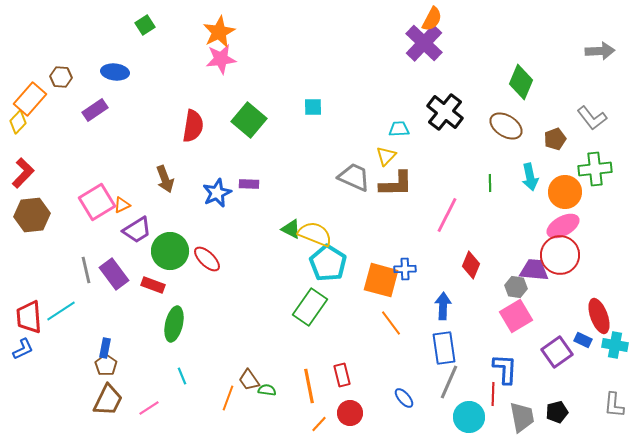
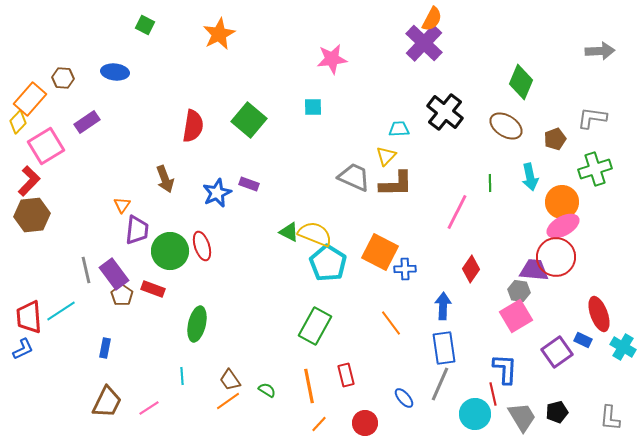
green square at (145, 25): rotated 30 degrees counterclockwise
orange star at (219, 32): moved 2 px down
pink star at (221, 59): moved 111 px right
brown hexagon at (61, 77): moved 2 px right, 1 px down
purple rectangle at (95, 110): moved 8 px left, 12 px down
gray L-shape at (592, 118): rotated 136 degrees clockwise
green cross at (595, 169): rotated 12 degrees counterclockwise
red L-shape at (23, 173): moved 6 px right, 8 px down
purple rectangle at (249, 184): rotated 18 degrees clockwise
orange circle at (565, 192): moved 3 px left, 10 px down
pink square at (97, 202): moved 51 px left, 56 px up
orange triangle at (122, 205): rotated 30 degrees counterclockwise
pink line at (447, 215): moved 10 px right, 3 px up
green triangle at (291, 229): moved 2 px left, 3 px down
purple trapezoid at (137, 230): rotated 52 degrees counterclockwise
red circle at (560, 255): moved 4 px left, 2 px down
red ellipse at (207, 259): moved 5 px left, 13 px up; rotated 28 degrees clockwise
red diamond at (471, 265): moved 4 px down; rotated 12 degrees clockwise
orange square at (381, 280): moved 1 px left, 28 px up; rotated 12 degrees clockwise
red rectangle at (153, 285): moved 4 px down
gray hexagon at (516, 287): moved 3 px right, 4 px down
green rectangle at (310, 307): moved 5 px right, 19 px down; rotated 6 degrees counterclockwise
red ellipse at (599, 316): moved 2 px up
green ellipse at (174, 324): moved 23 px right
cyan cross at (615, 345): moved 8 px right, 2 px down; rotated 20 degrees clockwise
brown pentagon at (106, 365): moved 16 px right, 70 px up
red rectangle at (342, 375): moved 4 px right
cyan line at (182, 376): rotated 18 degrees clockwise
brown trapezoid at (249, 380): moved 19 px left
gray line at (449, 382): moved 9 px left, 2 px down
green semicircle at (267, 390): rotated 24 degrees clockwise
red line at (493, 394): rotated 15 degrees counterclockwise
orange line at (228, 398): moved 3 px down; rotated 35 degrees clockwise
brown trapezoid at (108, 400): moved 1 px left, 2 px down
gray L-shape at (614, 405): moved 4 px left, 13 px down
red circle at (350, 413): moved 15 px right, 10 px down
cyan circle at (469, 417): moved 6 px right, 3 px up
gray trapezoid at (522, 417): rotated 20 degrees counterclockwise
